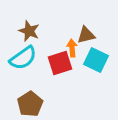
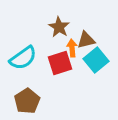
brown star: moved 30 px right, 4 px up; rotated 10 degrees clockwise
brown triangle: moved 5 px down
cyan square: rotated 25 degrees clockwise
brown pentagon: moved 3 px left, 3 px up
